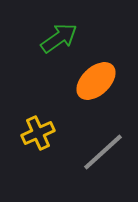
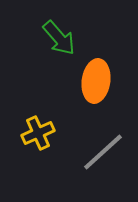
green arrow: rotated 84 degrees clockwise
orange ellipse: rotated 39 degrees counterclockwise
